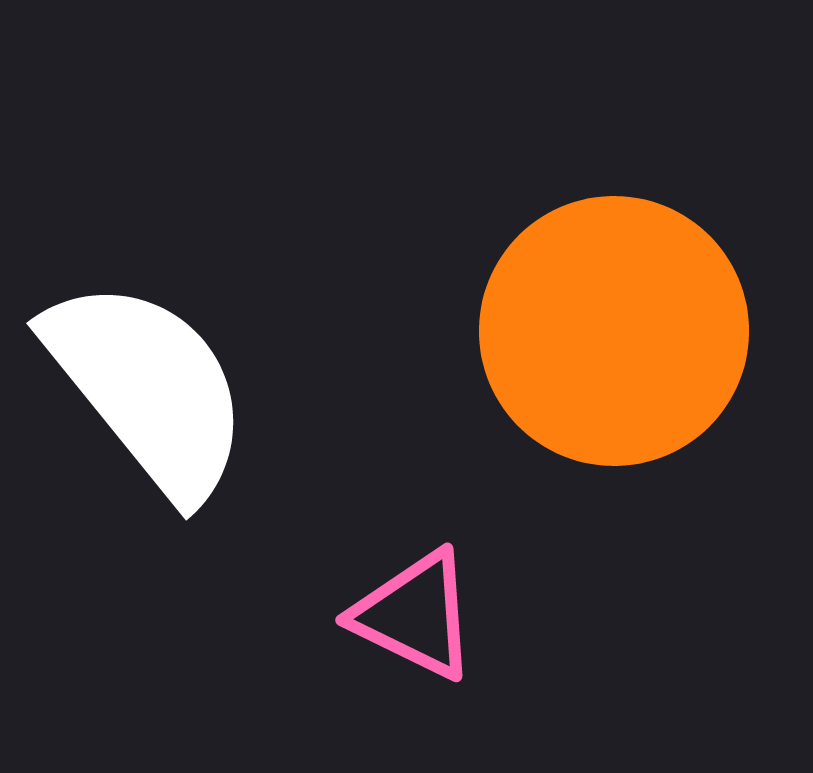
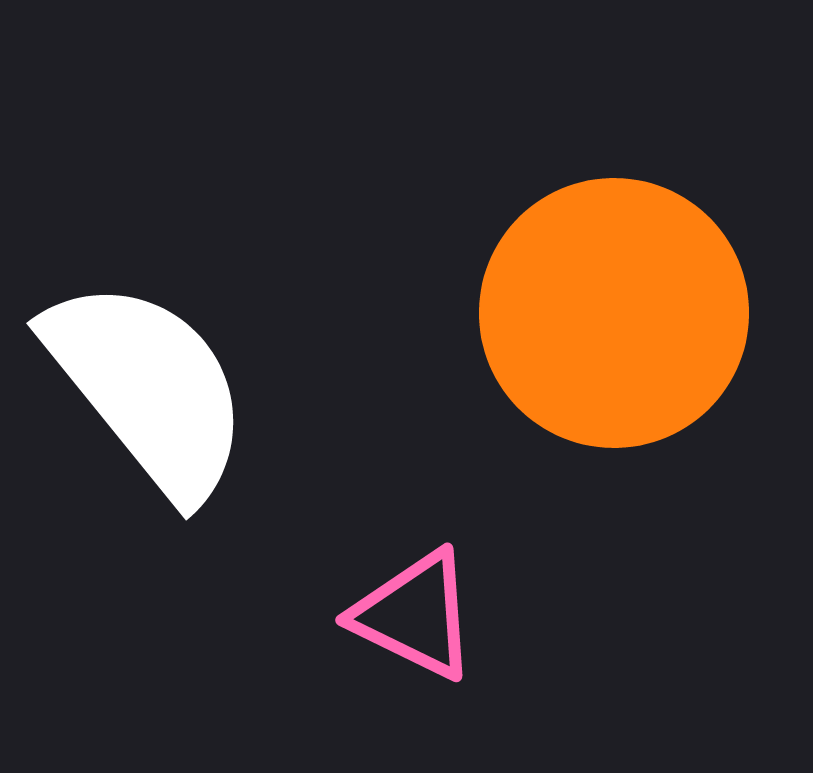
orange circle: moved 18 px up
